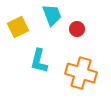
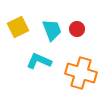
cyan trapezoid: moved 15 px down
cyan L-shape: rotated 100 degrees clockwise
